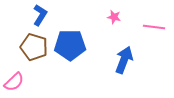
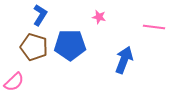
pink star: moved 15 px left
